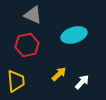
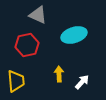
gray triangle: moved 5 px right
yellow arrow: rotated 49 degrees counterclockwise
